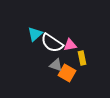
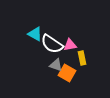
cyan triangle: rotated 49 degrees counterclockwise
white semicircle: moved 1 px down
